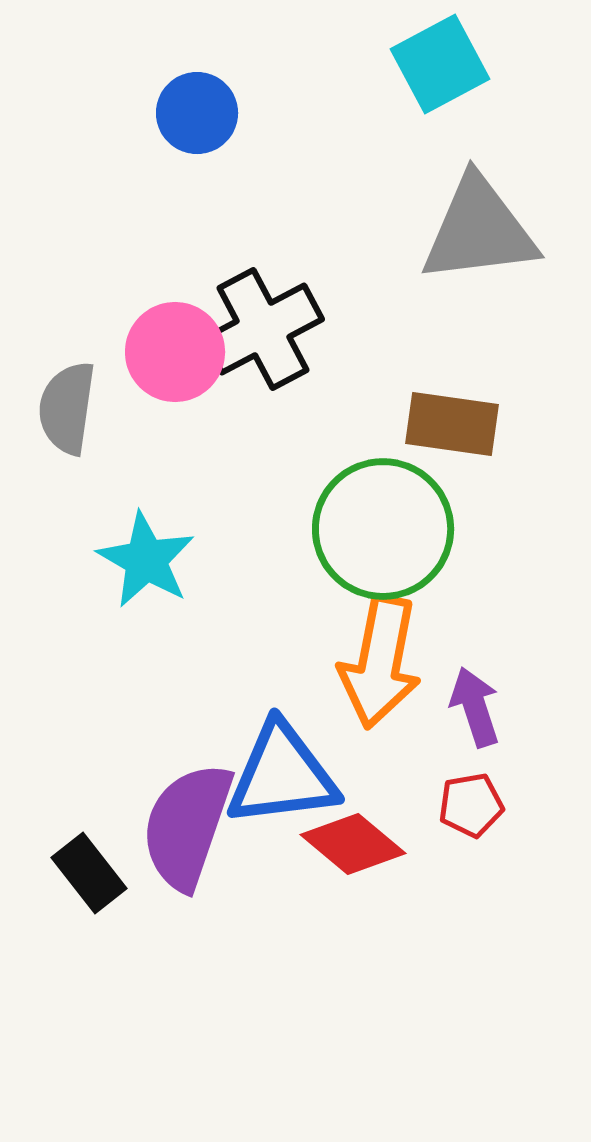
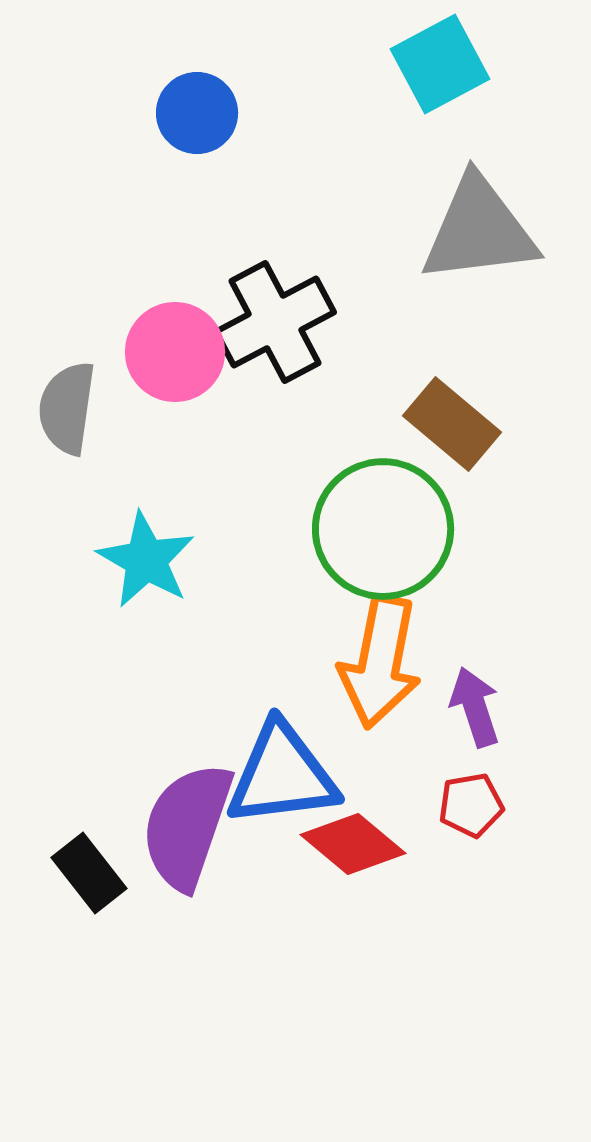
black cross: moved 12 px right, 7 px up
brown rectangle: rotated 32 degrees clockwise
